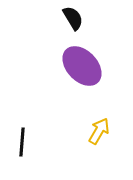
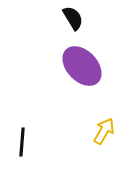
yellow arrow: moved 5 px right
